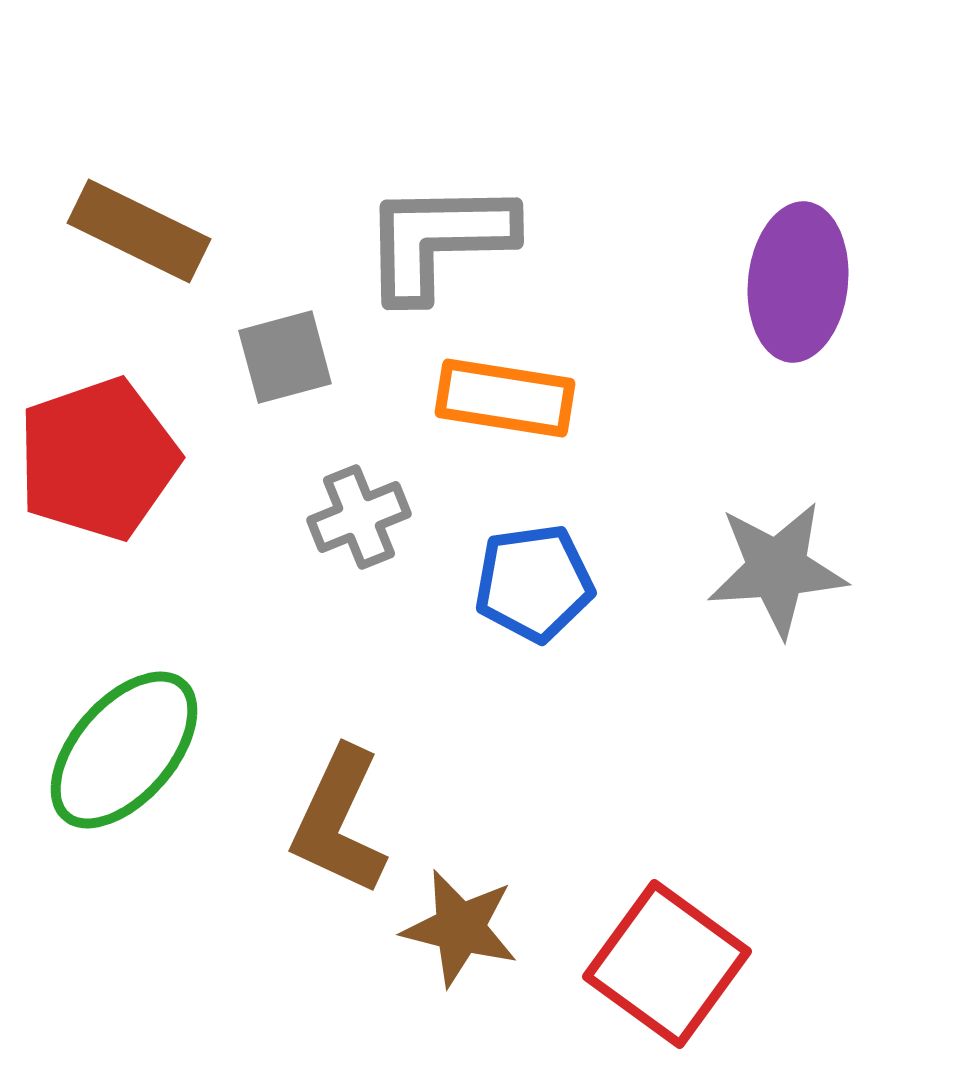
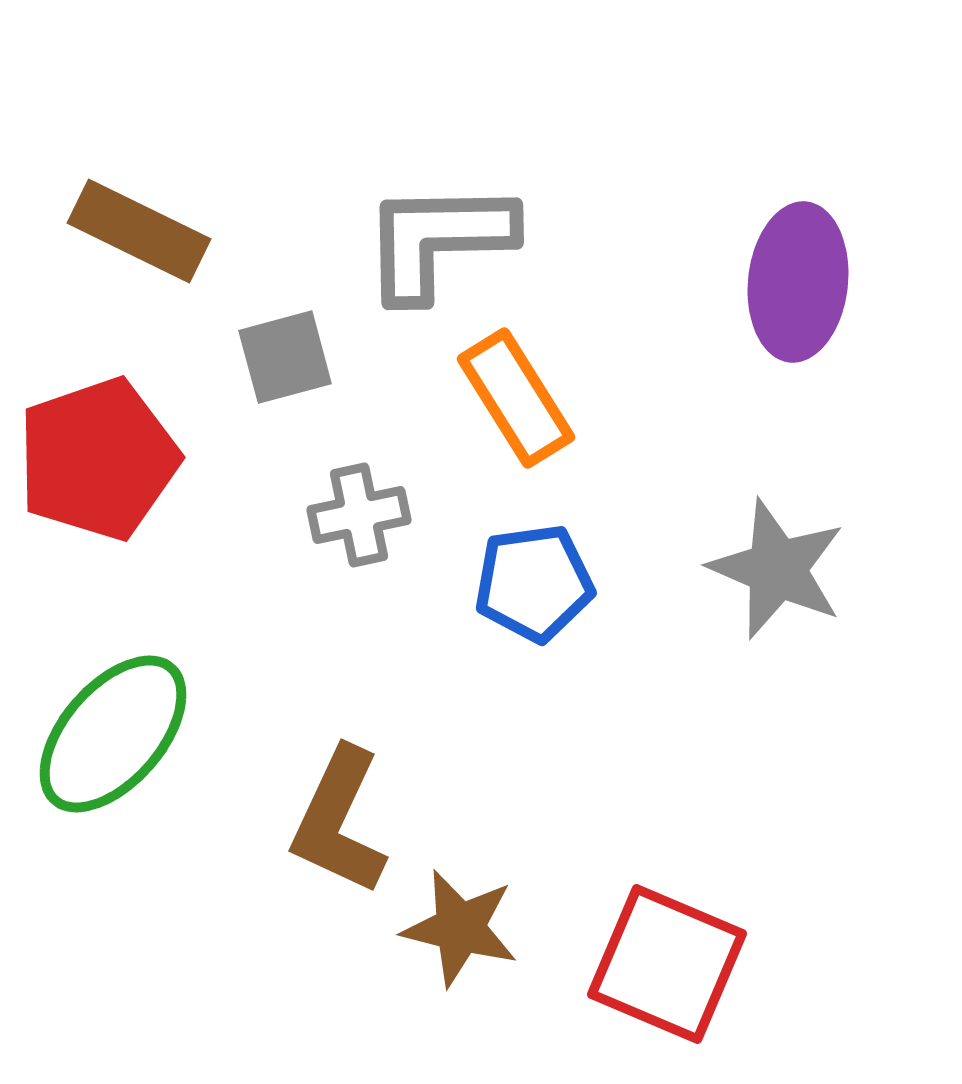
orange rectangle: moved 11 px right; rotated 49 degrees clockwise
gray cross: moved 2 px up; rotated 10 degrees clockwise
gray star: rotated 27 degrees clockwise
green ellipse: moved 11 px left, 16 px up
red square: rotated 13 degrees counterclockwise
